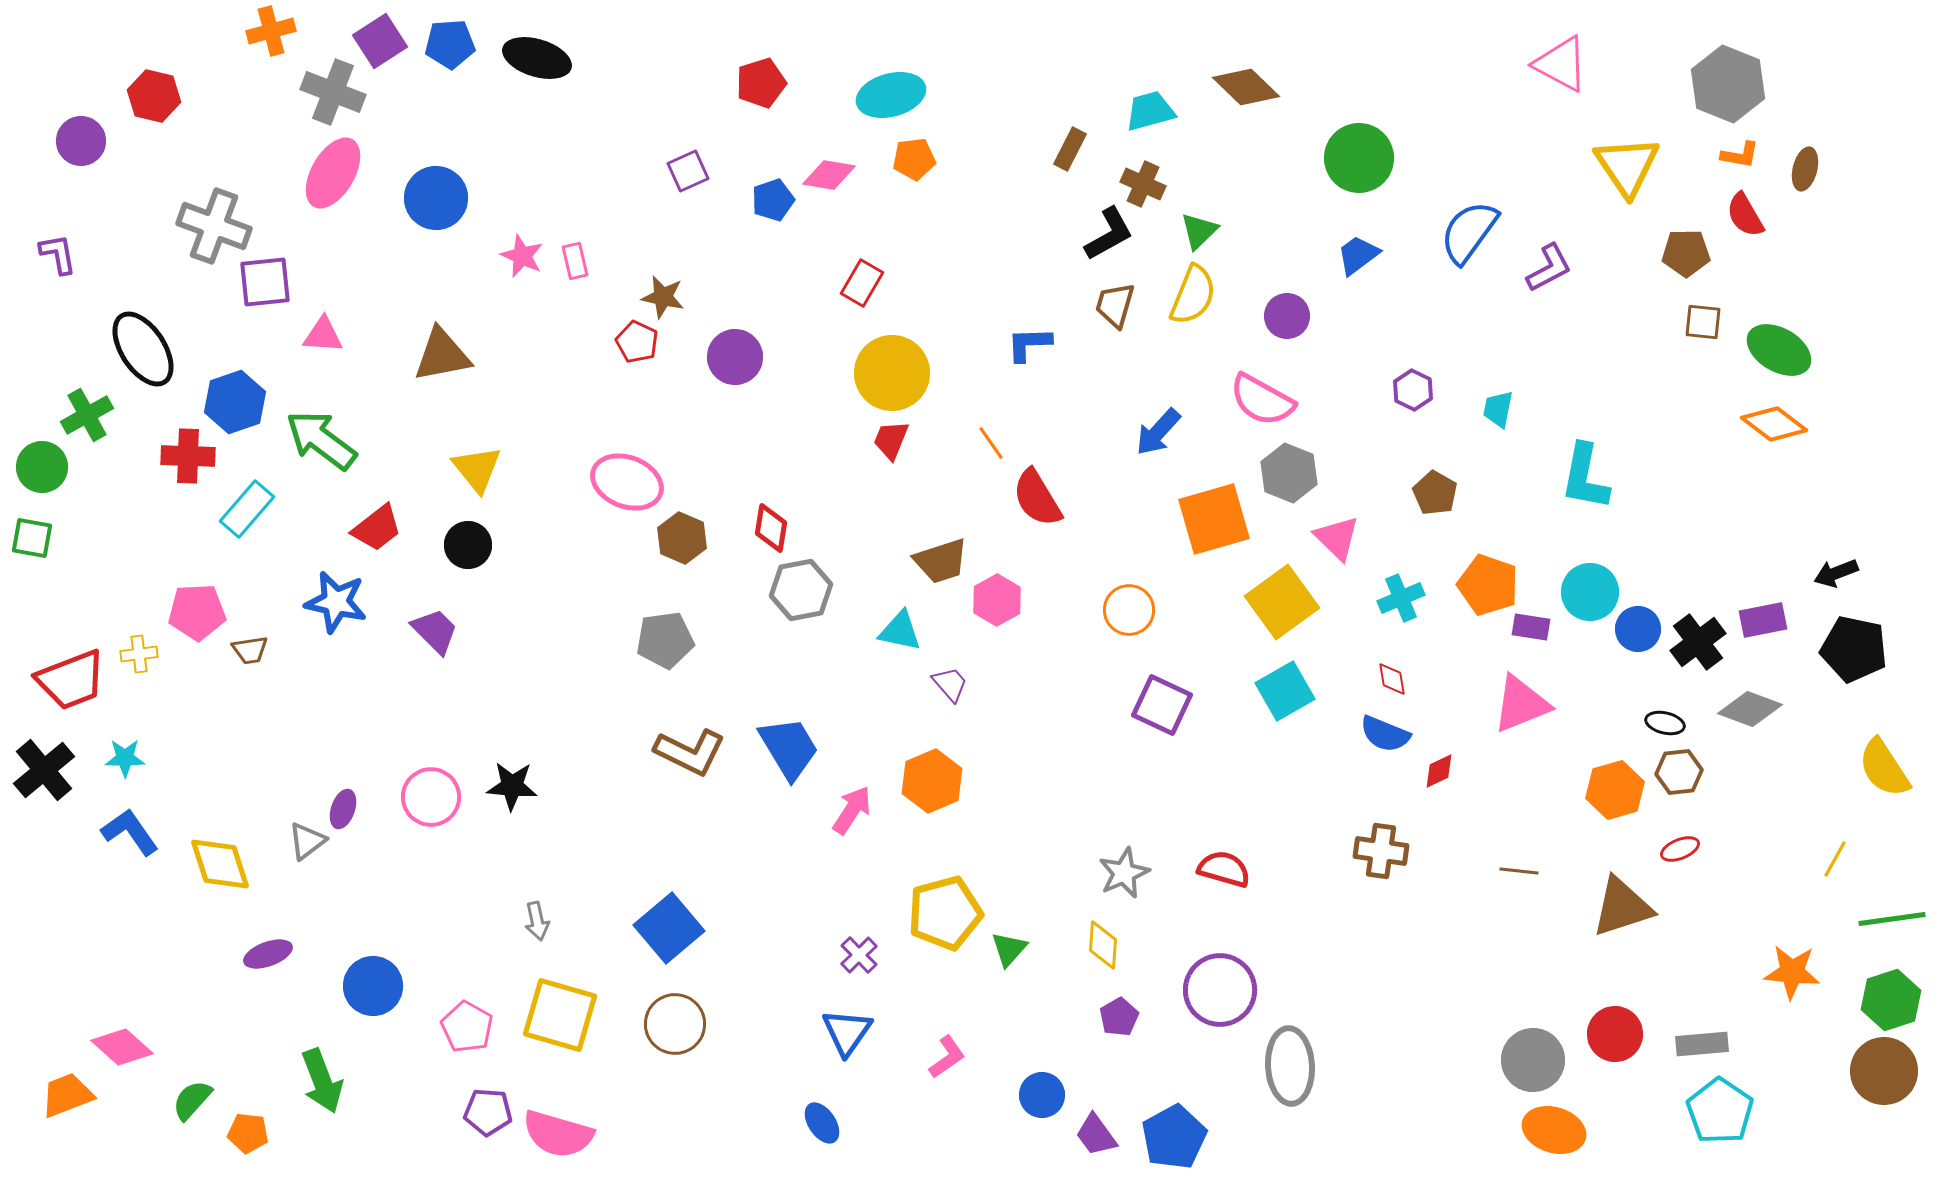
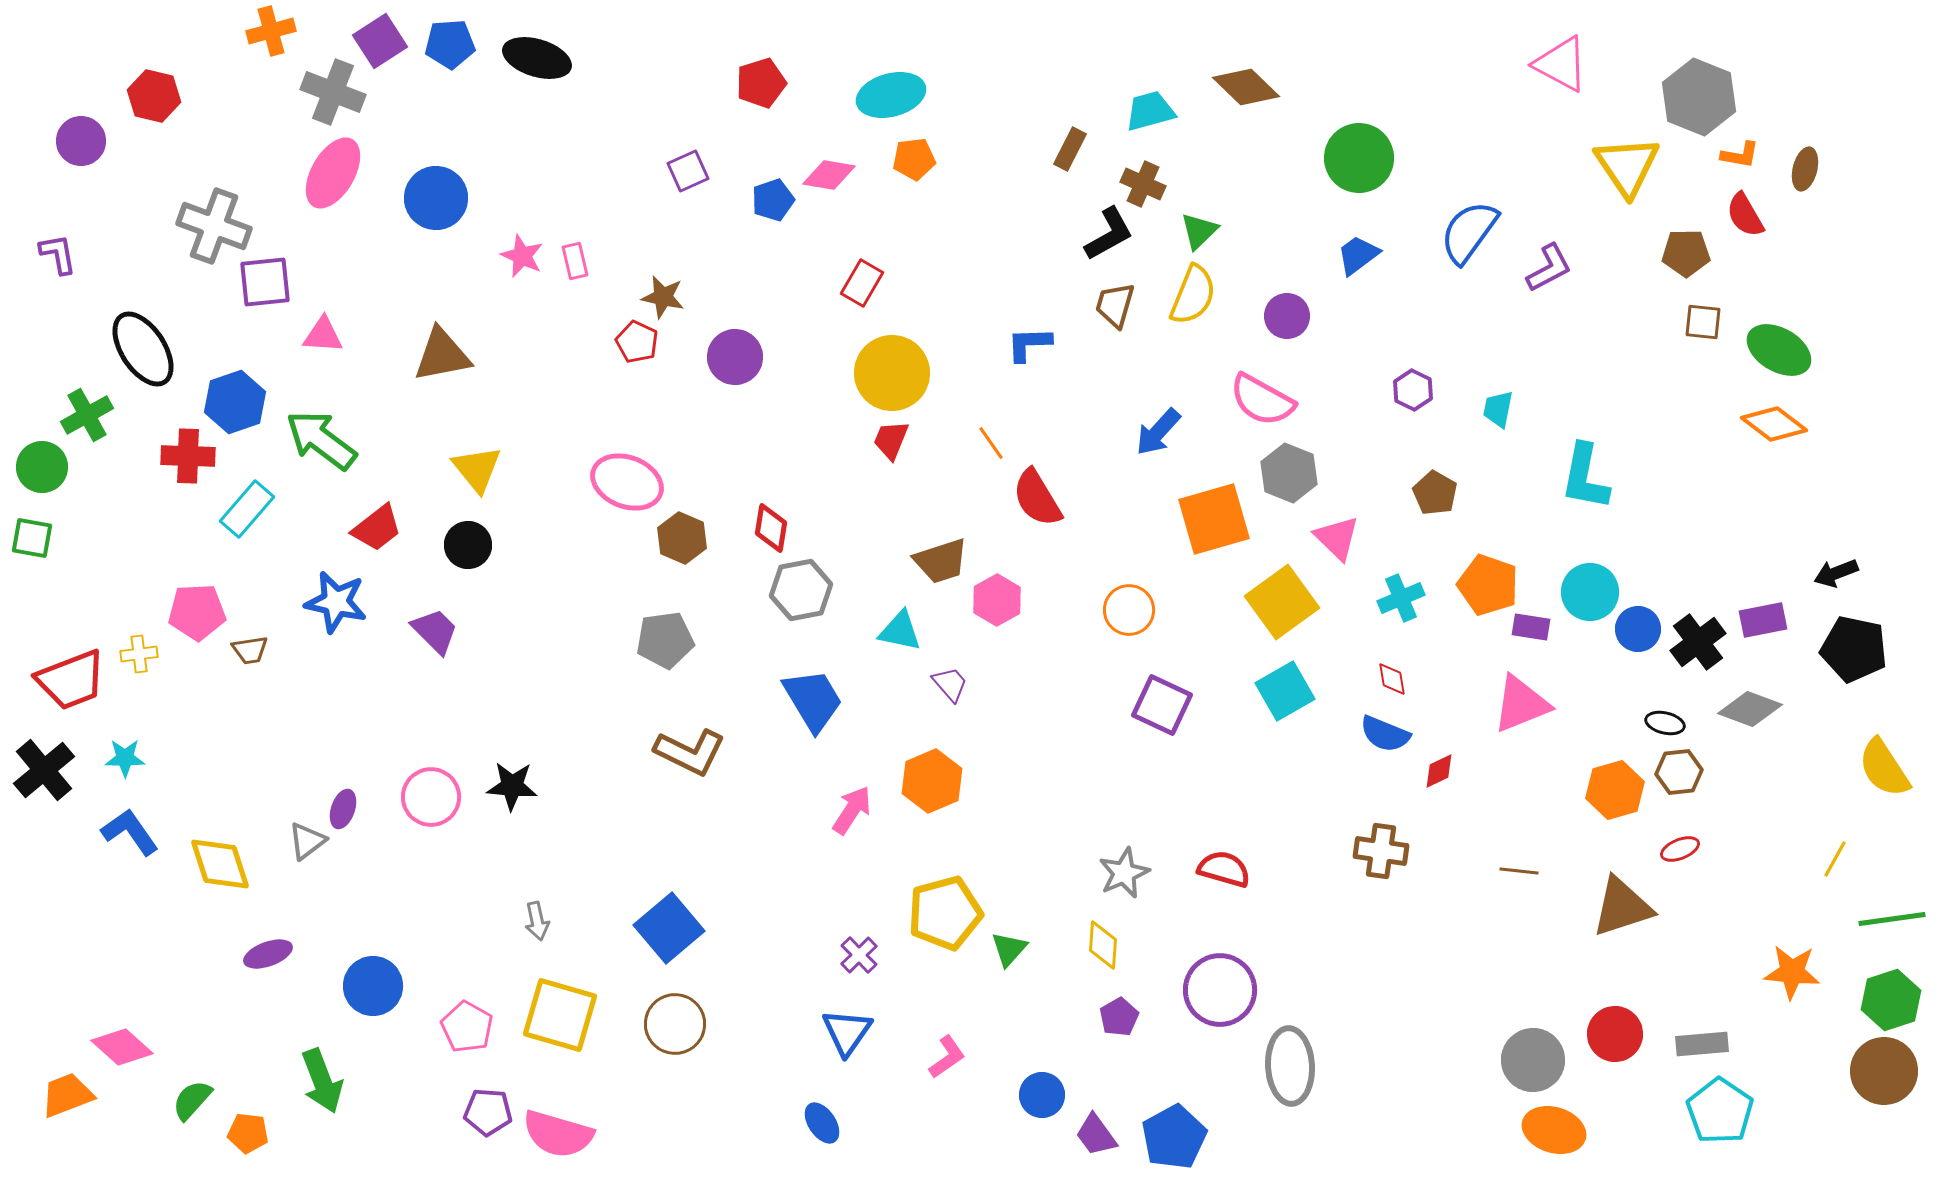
gray hexagon at (1728, 84): moved 29 px left, 13 px down
blue trapezoid at (789, 748): moved 24 px right, 48 px up
